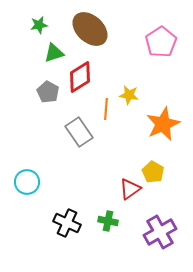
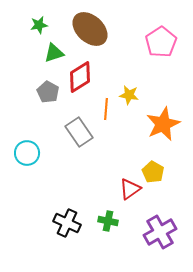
cyan circle: moved 29 px up
